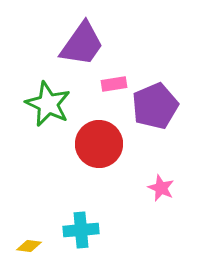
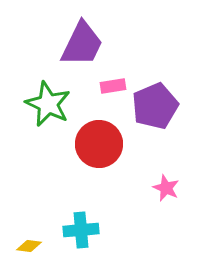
purple trapezoid: rotated 9 degrees counterclockwise
pink rectangle: moved 1 px left, 2 px down
pink star: moved 5 px right
